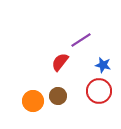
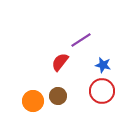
red circle: moved 3 px right
